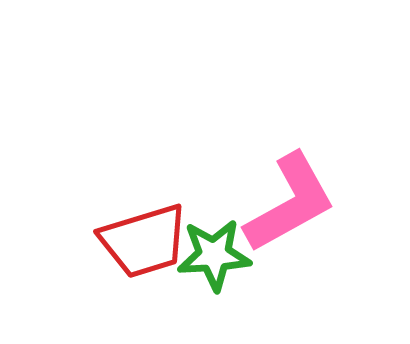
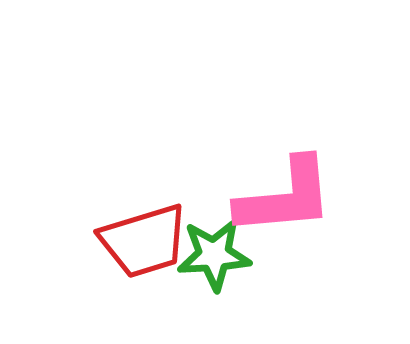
pink L-shape: moved 5 px left, 6 px up; rotated 24 degrees clockwise
